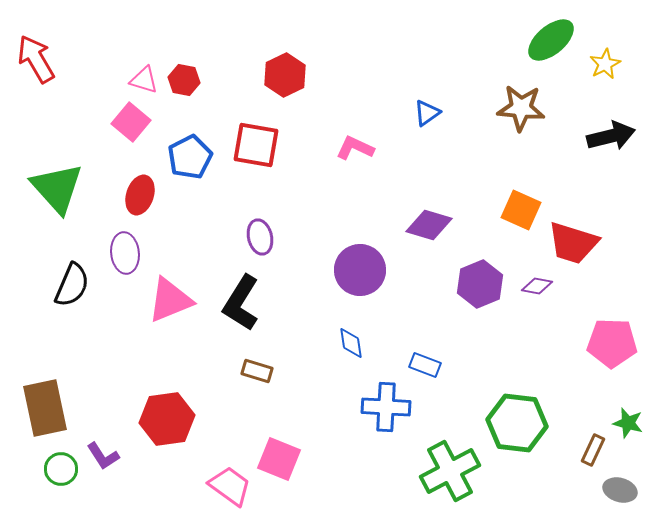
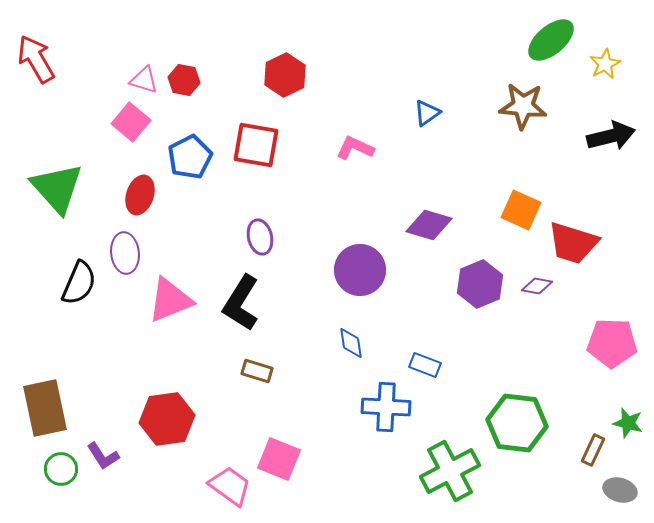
brown star at (521, 108): moved 2 px right, 2 px up
black semicircle at (72, 285): moved 7 px right, 2 px up
